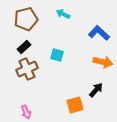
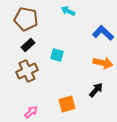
cyan arrow: moved 5 px right, 3 px up
brown pentagon: rotated 25 degrees clockwise
blue L-shape: moved 4 px right
black rectangle: moved 4 px right, 2 px up
orange arrow: moved 1 px down
brown cross: moved 2 px down
orange square: moved 8 px left, 1 px up
pink arrow: moved 5 px right; rotated 112 degrees counterclockwise
